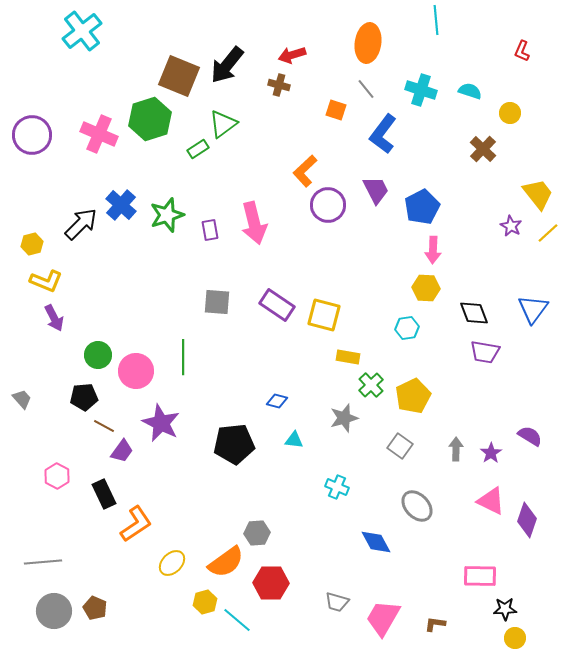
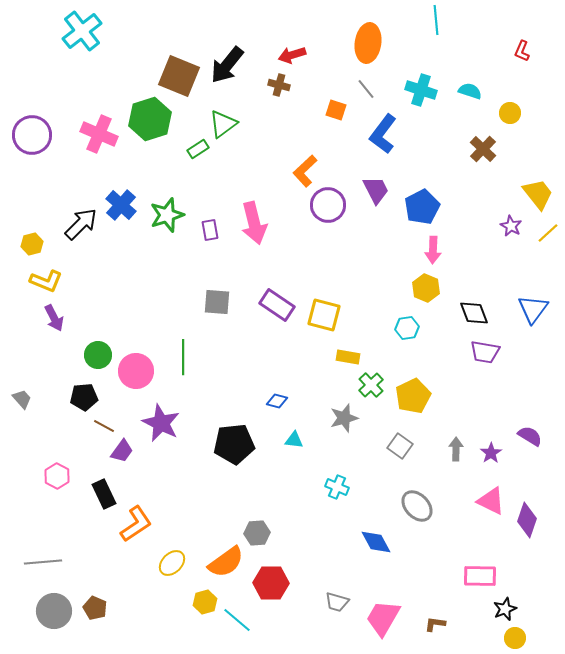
yellow hexagon at (426, 288): rotated 20 degrees clockwise
black star at (505, 609): rotated 20 degrees counterclockwise
